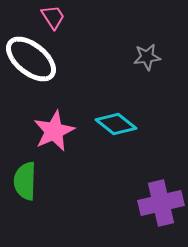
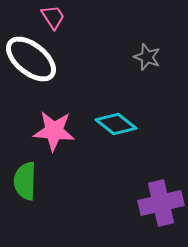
gray star: rotated 28 degrees clockwise
pink star: rotated 30 degrees clockwise
